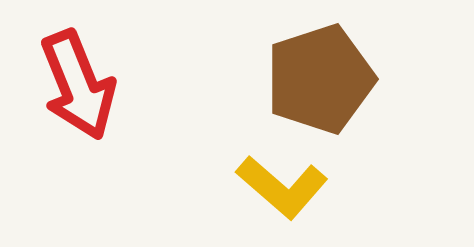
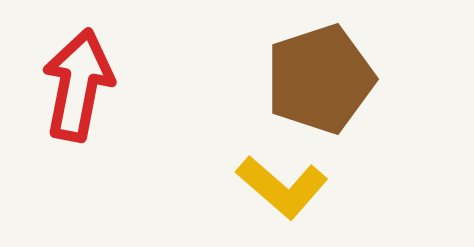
red arrow: rotated 147 degrees counterclockwise
